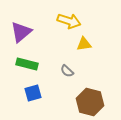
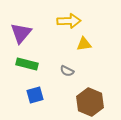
yellow arrow: rotated 20 degrees counterclockwise
purple triangle: moved 1 px down; rotated 10 degrees counterclockwise
gray semicircle: rotated 16 degrees counterclockwise
blue square: moved 2 px right, 2 px down
brown hexagon: rotated 8 degrees clockwise
